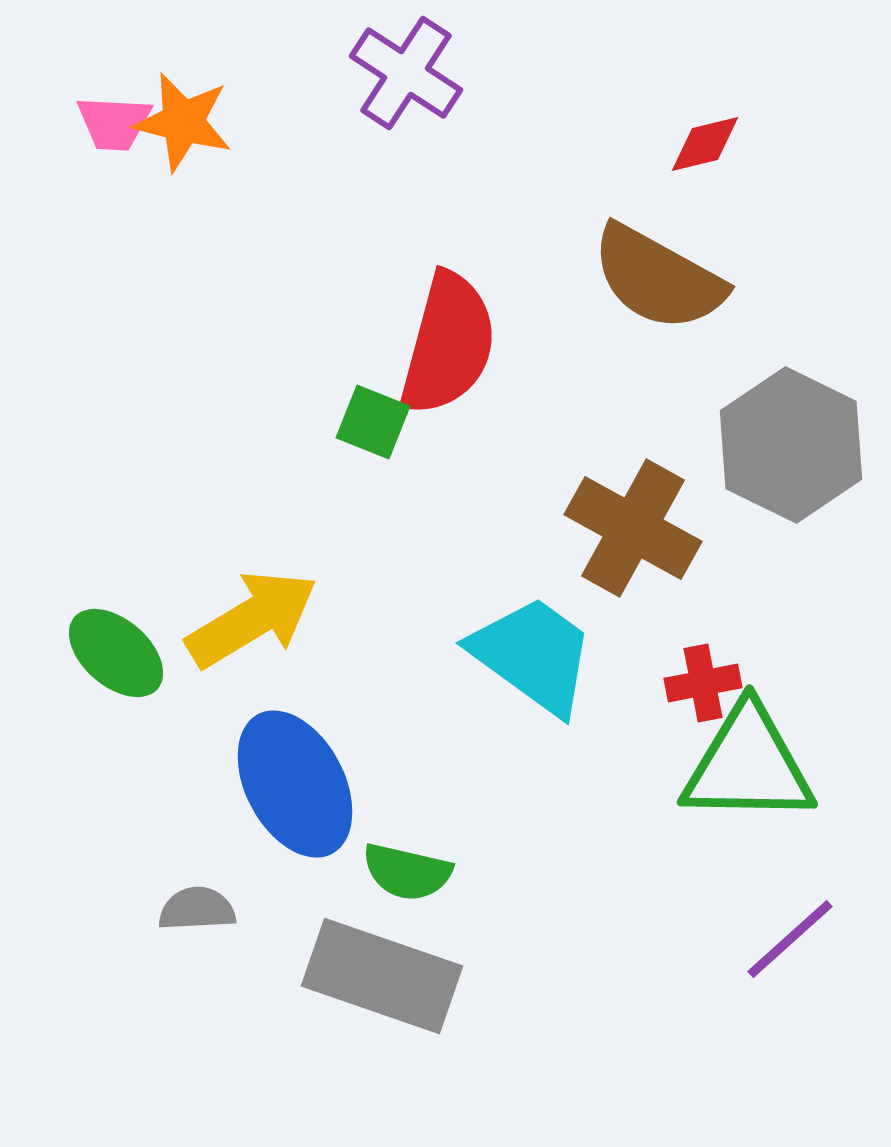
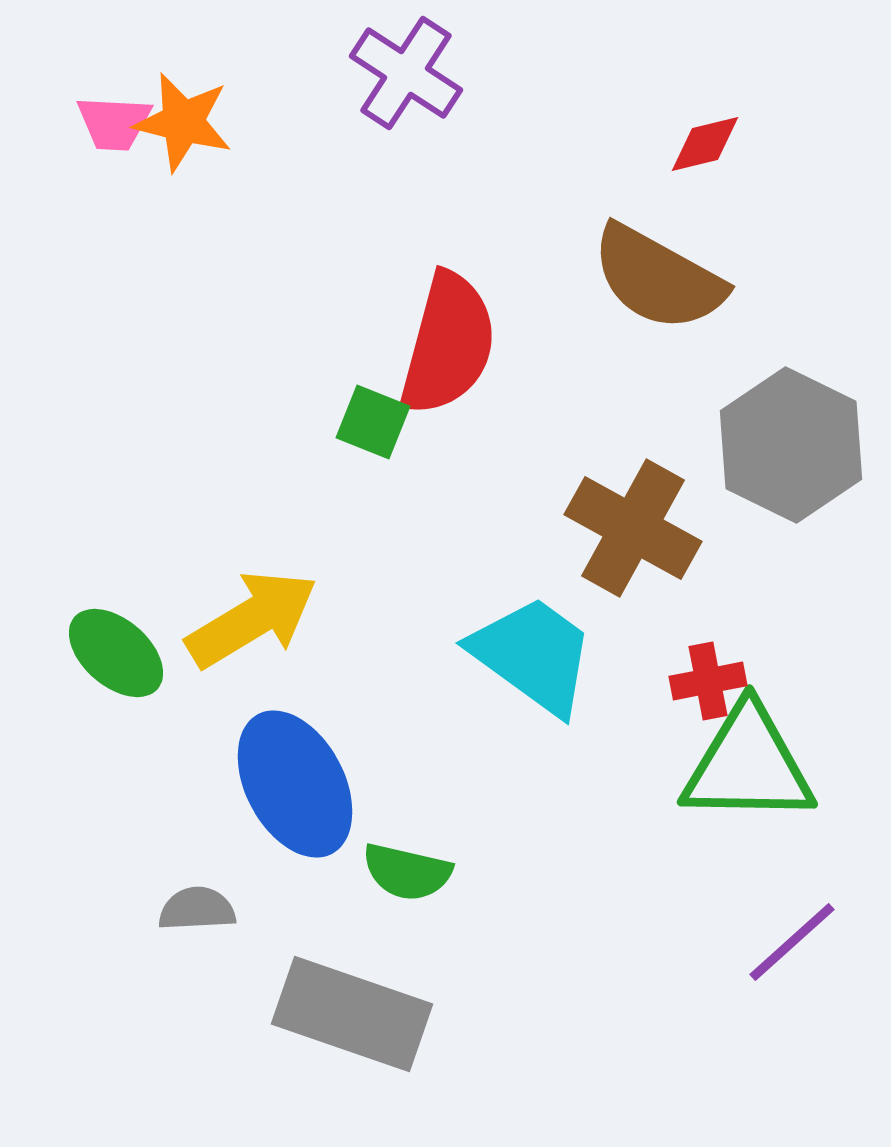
red cross: moved 5 px right, 2 px up
purple line: moved 2 px right, 3 px down
gray rectangle: moved 30 px left, 38 px down
